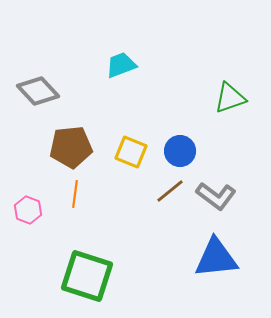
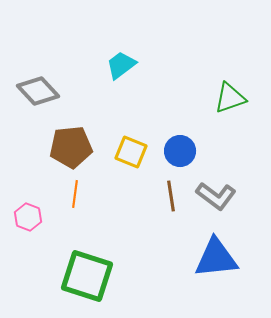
cyan trapezoid: rotated 16 degrees counterclockwise
brown line: moved 1 px right, 5 px down; rotated 60 degrees counterclockwise
pink hexagon: moved 7 px down
